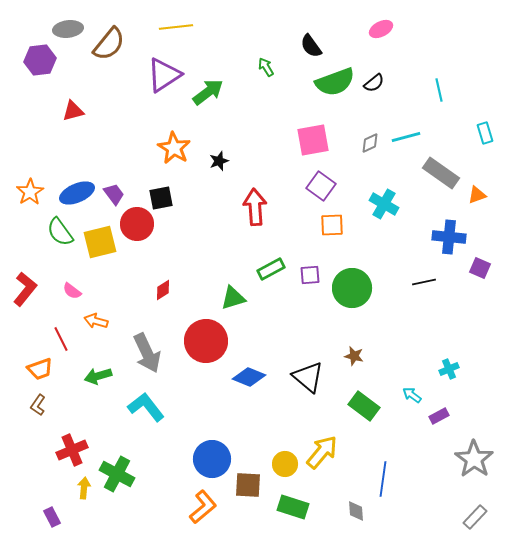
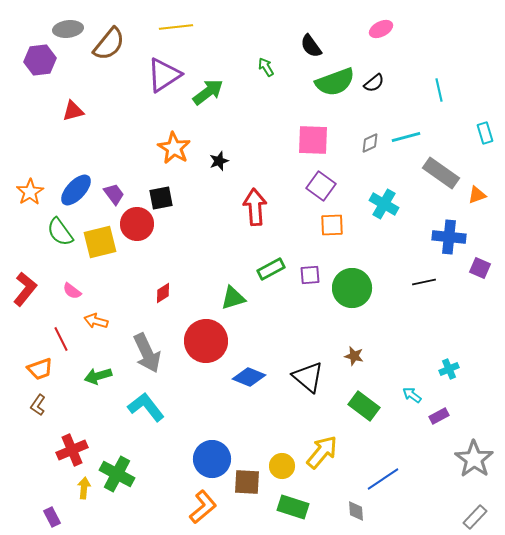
pink square at (313, 140): rotated 12 degrees clockwise
blue ellipse at (77, 193): moved 1 px left, 3 px up; rotated 24 degrees counterclockwise
red diamond at (163, 290): moved 3 px down
yellow circle at (285, 464): moved 3 px left, 2 px down
blue line at (383, 479): rotated 48 degrees clockwise
brown square at (248, 485): moved 1 px left, 3 px up
